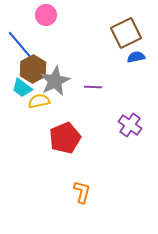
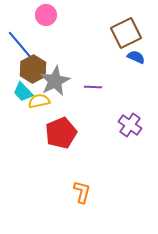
blue semicircle: rotated 36 degrees clockwise
cyan trapezoid: moved 1 px right, 4 px down; rotated 10 degrees clockwise
red pentagon: moved 4 px left, 5 px up
